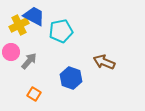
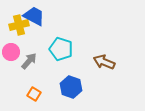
yellow cross: rotated 12 degrees clockwise
cyan pentagon: moved 18 px down; rotated 30 degrees clockwise
blue hexagon: moved 9 px down
